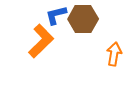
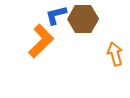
orange arrow: moved 1 px right; rotated 25 degrees counterclockwise
